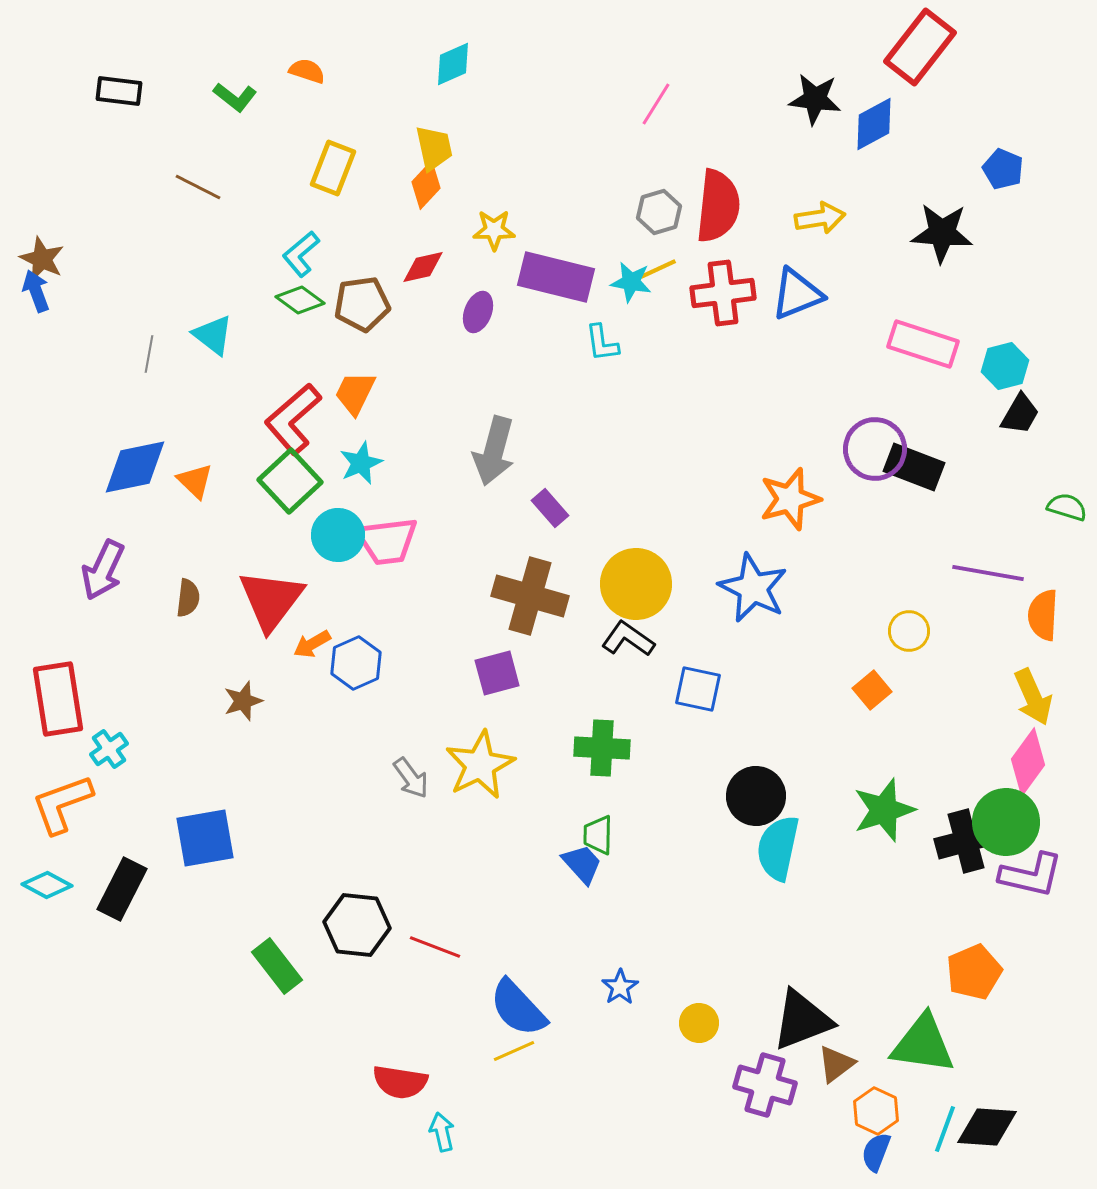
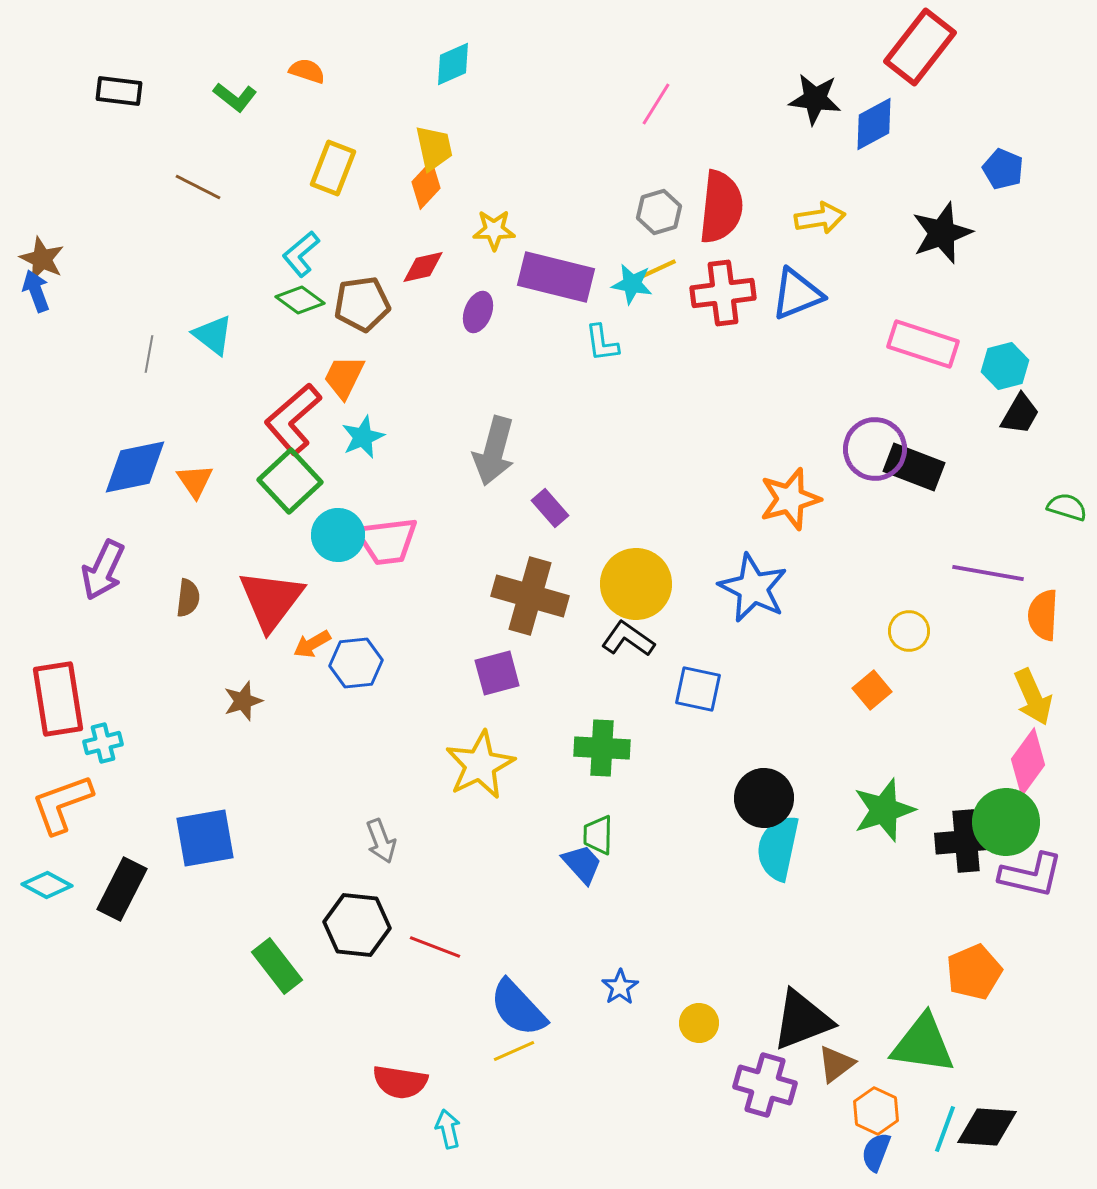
red semicircle at (718, 206): moved 3 px right, 1 px down
black star at (942, 233): rotated 24 degrees counterclockwise
cyan star at (631, 282): moved 1 px right, 2 px down
orange trapezoid at (355, 393): moved 11 px left, 16 px up
cyan star at (361, 463): moved 2 px right, 26 px up
orange triangle at (195, 481): rotated 12 degrees clockwise
blue hexagon at (356, 663): rotated 18 degrees clockwise
cyan cross at (109, 749): moved 6 px left, 6 px up; rotated 21 degrees clockwise
gray arrow at (411, 778): moved 30 px left, 63 px down; rotated 15 degrees clockwise
black circle at (756, 796): moved 8 px right, 2 px down
black cross at (966, 841): rotated 10 degrees clockwise
cyan arrow at (442, 1132): moved 6 px right, 3 px up
